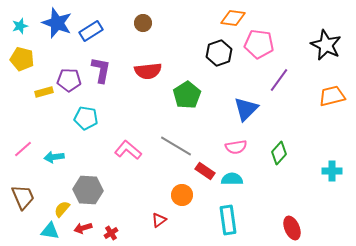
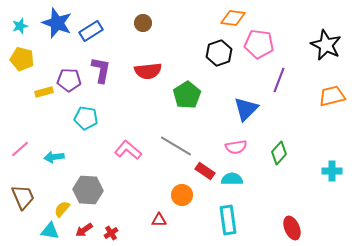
purple line: rotated 15 degrees counterclockwise
pink line: moved 3 px left
red triangle: rotated 35 degrees clockwise
red arrow: moved 1 px right, 2 px down; rotated 18 degrees counterclockwise
